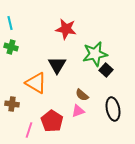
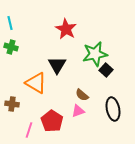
red star: rotated 20 degrees clockwise
